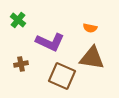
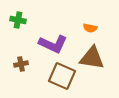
green cross: rotated 28 degrees counterclockwise
purple L-shape: moved 3 px right, 2 px down
